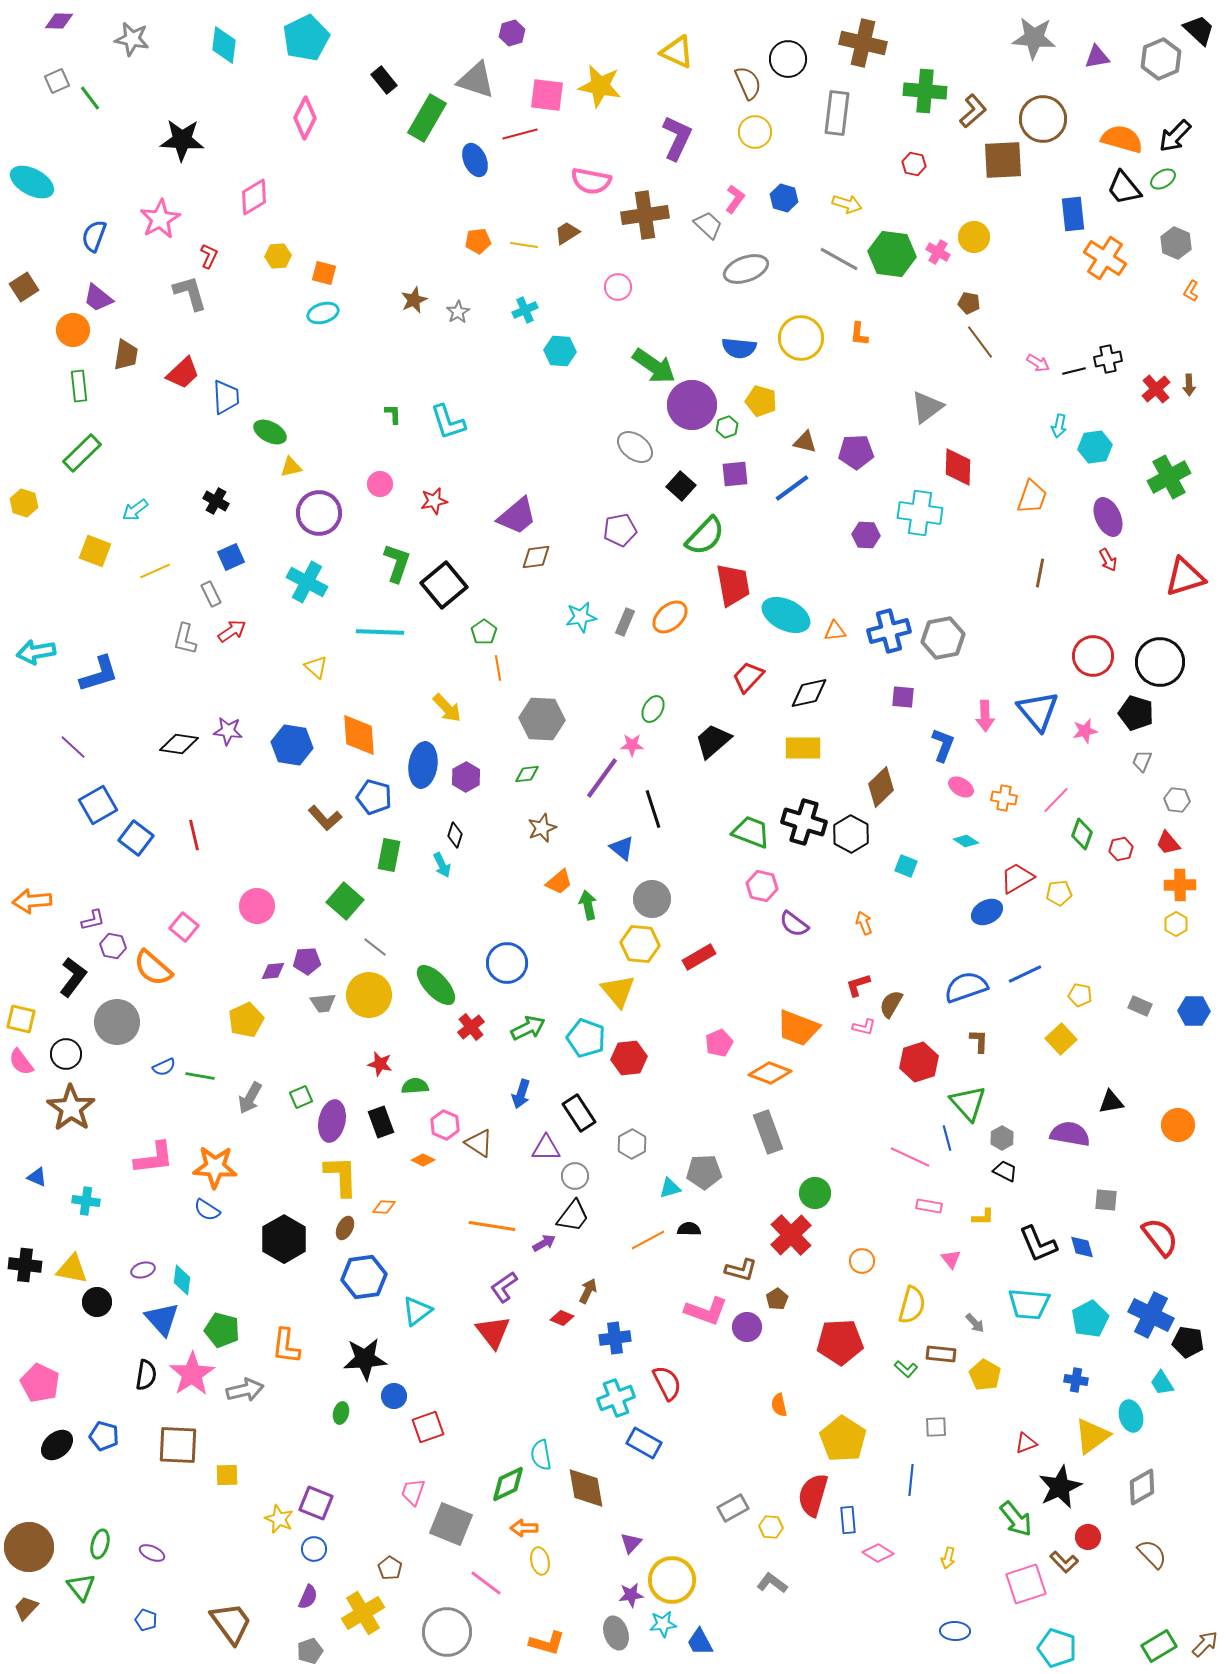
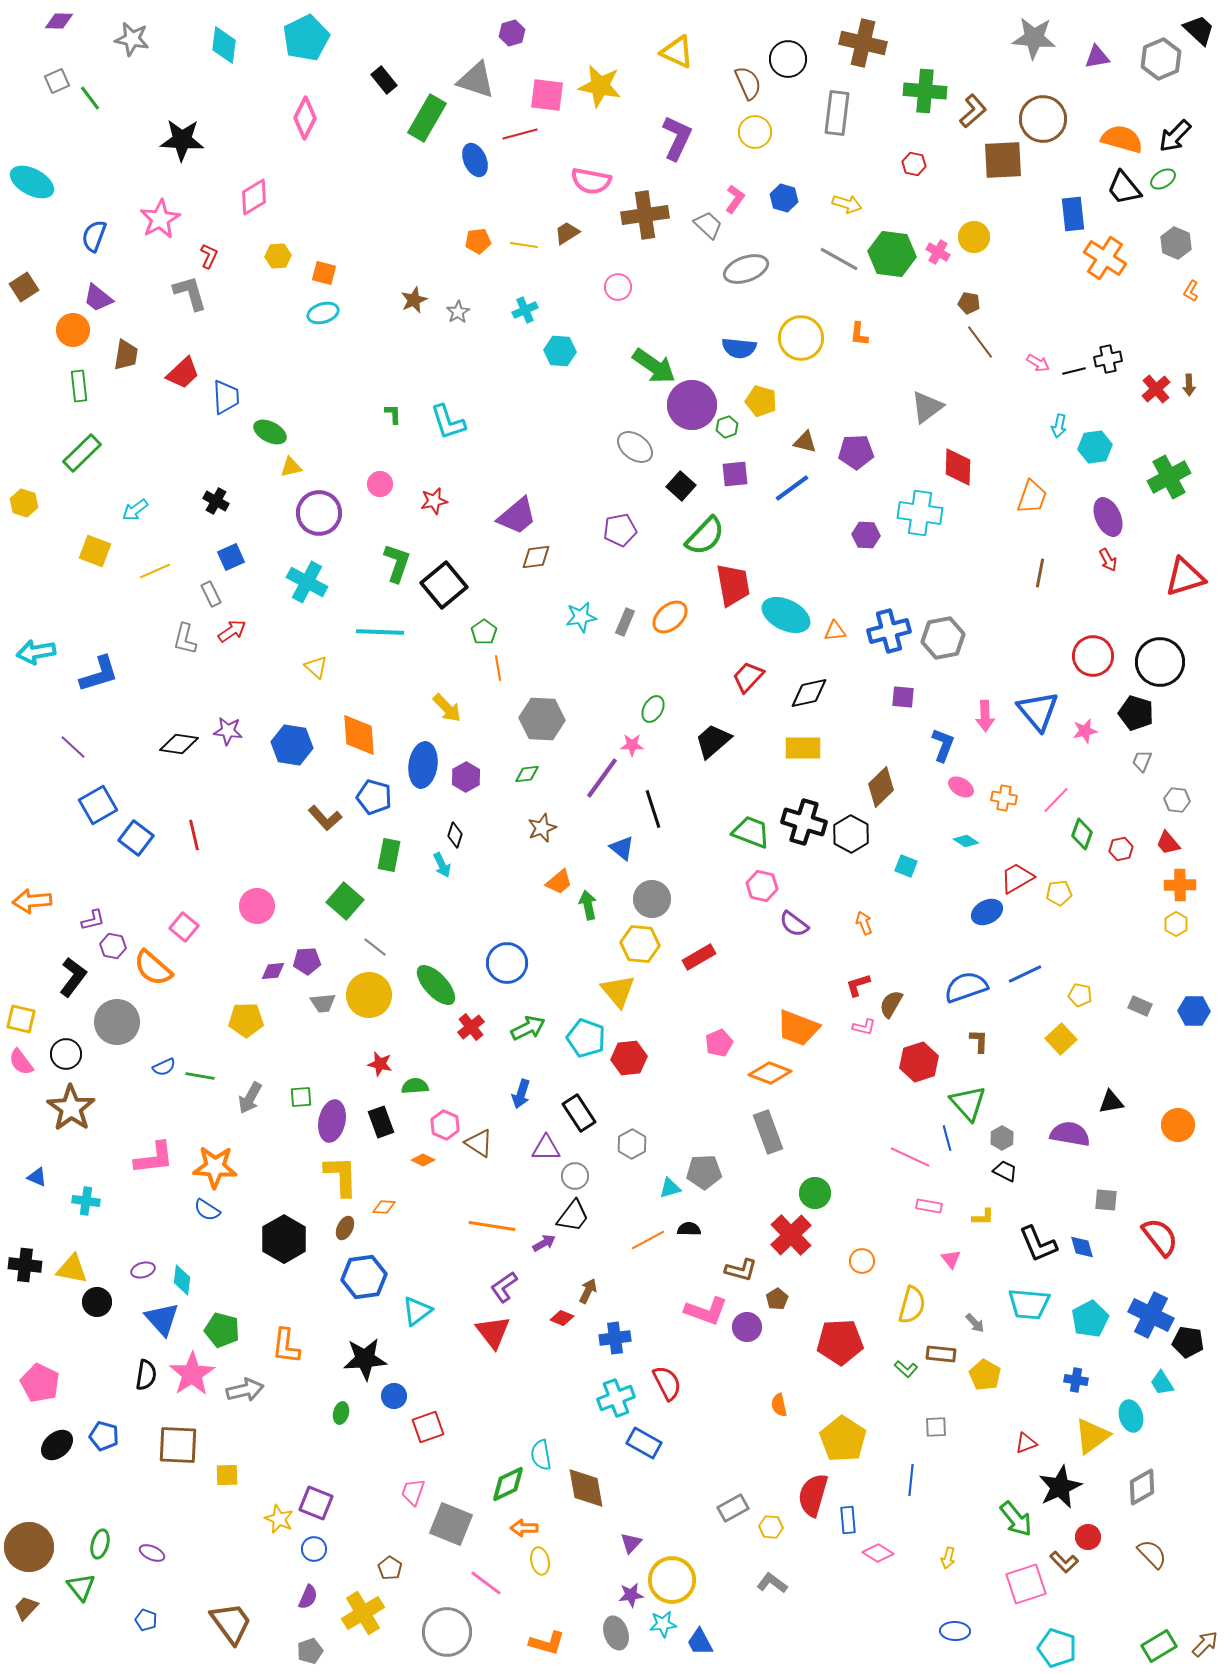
yellow pentagon at (246, 1020): rotated 24 degrees clockwise
green square at (301, 1097): rotated 20 degrees clockwise
